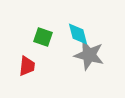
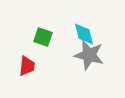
cyan diamond: moved 6 px right
